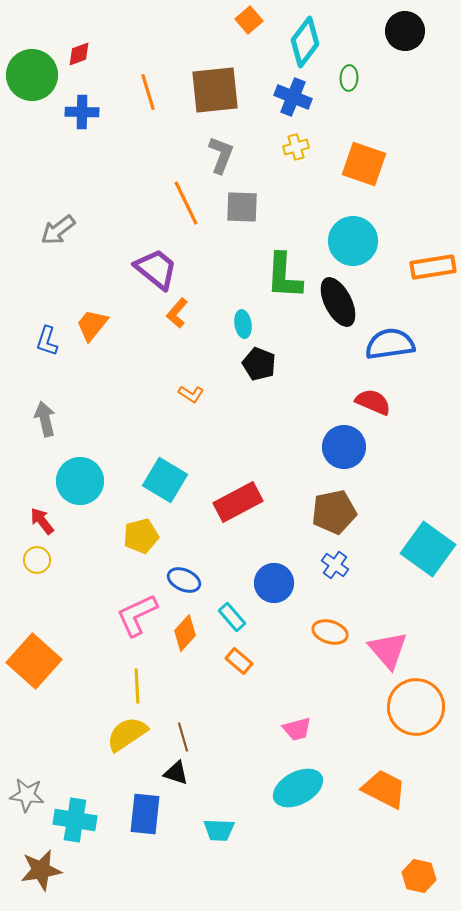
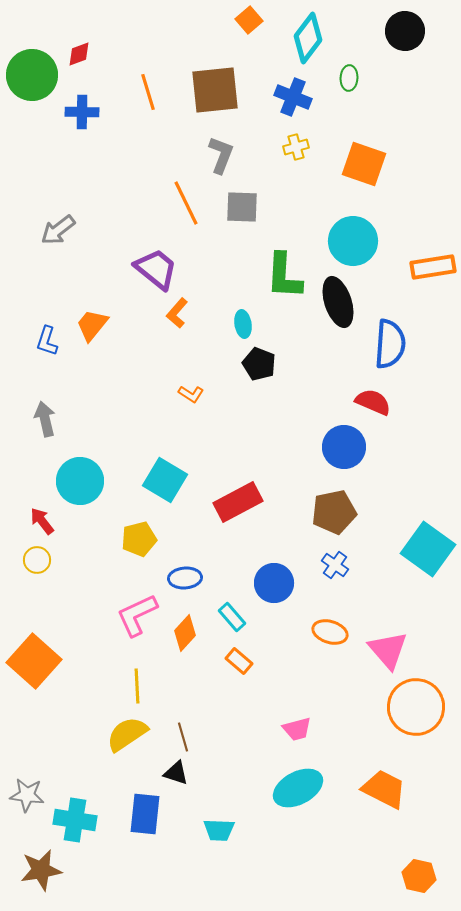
cyan diamond at (305, 42): moved 3 px right, 4 px up
black ellipse at (338, 302): rotated 9 degrees clockwise
blue semicircle at (390, 344): rotated 102 degrees clockwise
yellow pentagon at (141, 536): moved 2 px left, 3 px down
blue ellipse at (184, 580): moved 1 px right, 2 px up; rotated 28 degrees counterclockwise
